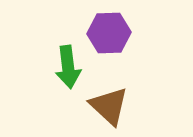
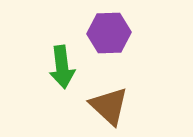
green arrow: moved 6 px left
